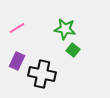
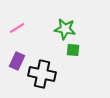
green square: rotated 32 degrees counterclockwise
